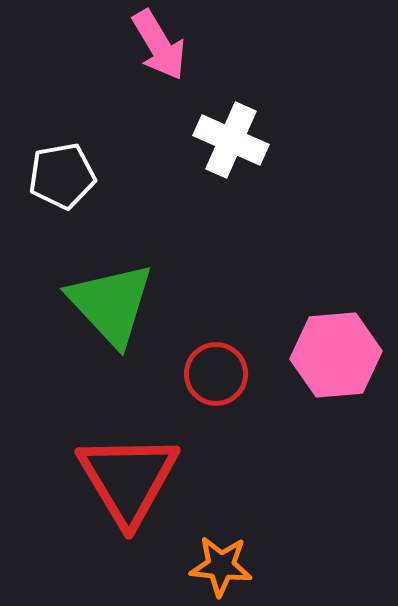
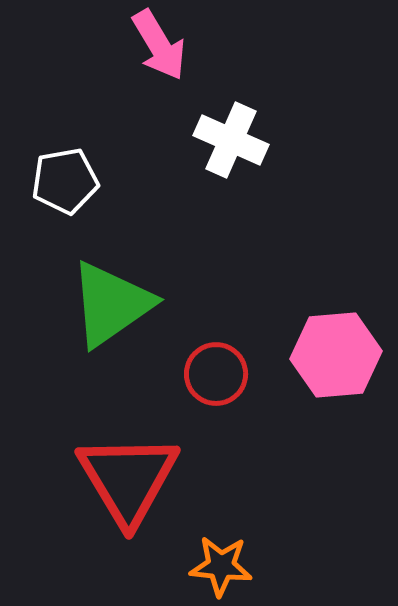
white pentagon: moved 3 px right, 5 px down
green triangle: rotated 38 degrees clockwise
